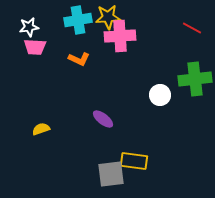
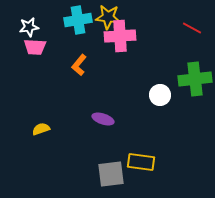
yellow star: rotated 10 degrees clockwise
orange L-shape: moved 6 px down; rotated 105 degrees clockwise
purple ellipse: rotated 20 degrees counterclockwise
yellow rectangle: moved 7 px right, 1 px down
